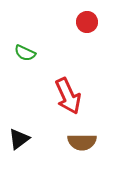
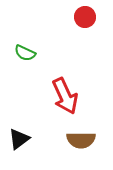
red circle: moved 2 px left, 5 px up
red arrow: moved 3 px left
brown semicircle: moved 1 px left, 2 px up
